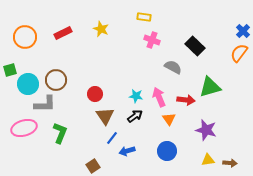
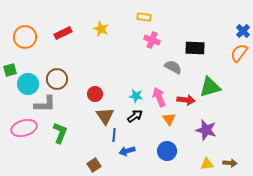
black rectangle: moved 2 px down; rotated 42 degrees counterclockwise
brown circle: moved 1 px right, 1 px up
blue line: moved 2 px right, 3 px up; rotated 32 degrees counterclockwise
yellow triangle: moved 1 px left, 4 px down
brown square: moved 1 px right, 1 px up
